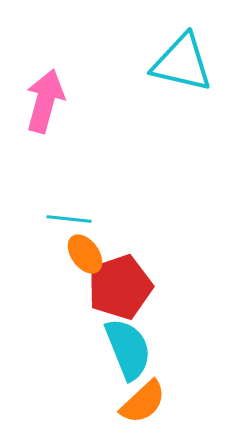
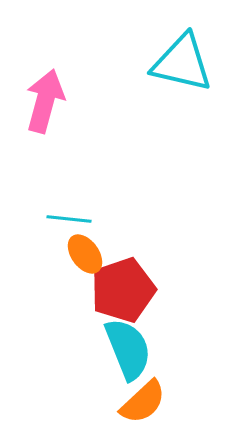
red pentagon: moved 3 px right, 3 px down
